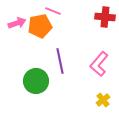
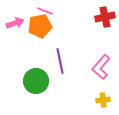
pink line: moved 8 px left
red cross: rotated 18 degrees counterclockwise
pink arrow: moved 2 px left
pink L-shape: moved 2 px right, 3 px down
yellow cross: rotated 32 degrees clockwise
